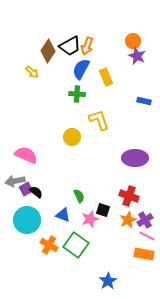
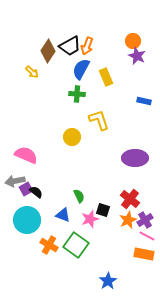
red cross: moved 1 px right, 3 px down; rotated 18 degrees clockwise
